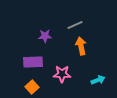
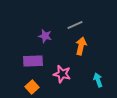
purple star: rotated 16 degrees clockwise
orange arrow: rotated 24 degrees clockwise
purple rectangle: moved 1 px up
pink star: rotated 12 degrees clockwise
cyan arrow: rotated 88 degrees counterclockwise
